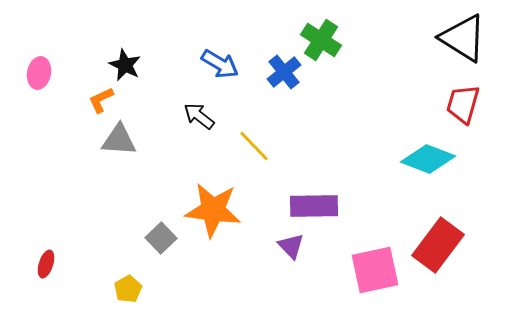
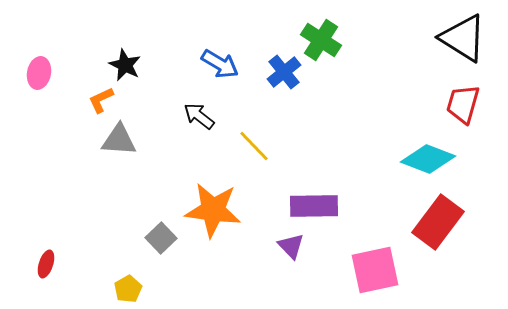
red rectangle: moved 23 px up
